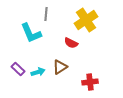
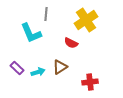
purple rectangle: moved 1 px left, 1 px up
